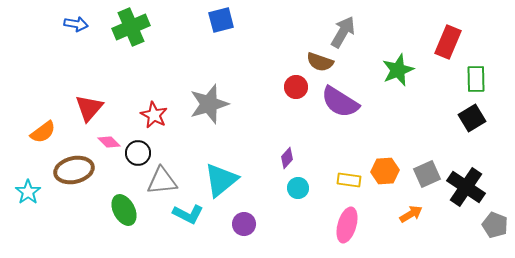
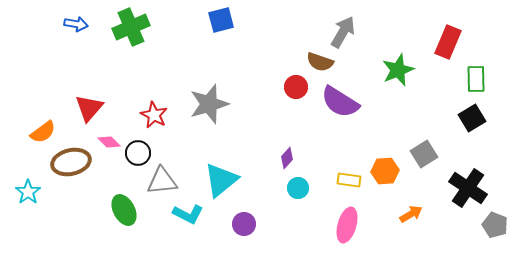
brown ellipse: moved 3 px left, 8 px up
gray square: moved 3 px left, 20 px up; rotated 8 degrees counterclockwise
black cross: moved 2 px right, 1 px down
